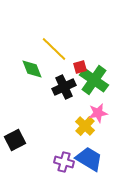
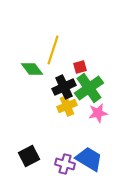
yellow line: moved 1 px left, 1 px down; rotated 64 degrees clockwise
green diamond: rotated 15 degrees counterclockwise
green cross: moved 5 px left, 8 px down; rotated 20 degrees clockwise
yellow cross: moved 18 px left, 20 px up; rotated 24 degrees clockwise
black square: moved 14 px right, 16 px down
purple cross: moved 1 px right, 2 px down
